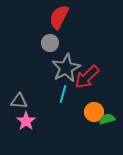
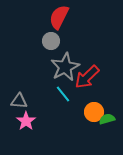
gray circle: moved 1 px right, 2 px up
gray star: moved 1 px left, 1 px up
cyan line: rotated 54 degrees counterclockwise
